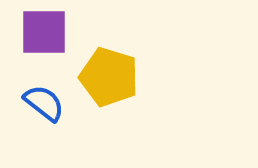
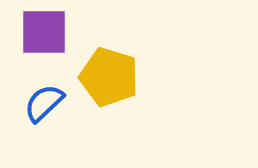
blue semicircle: rotated 81 degrees counterclockwise
